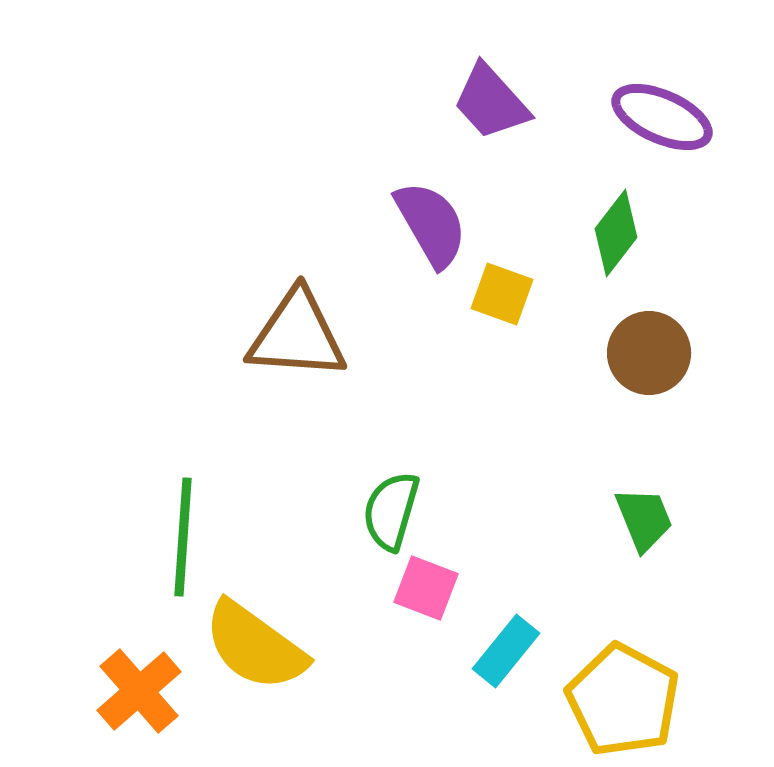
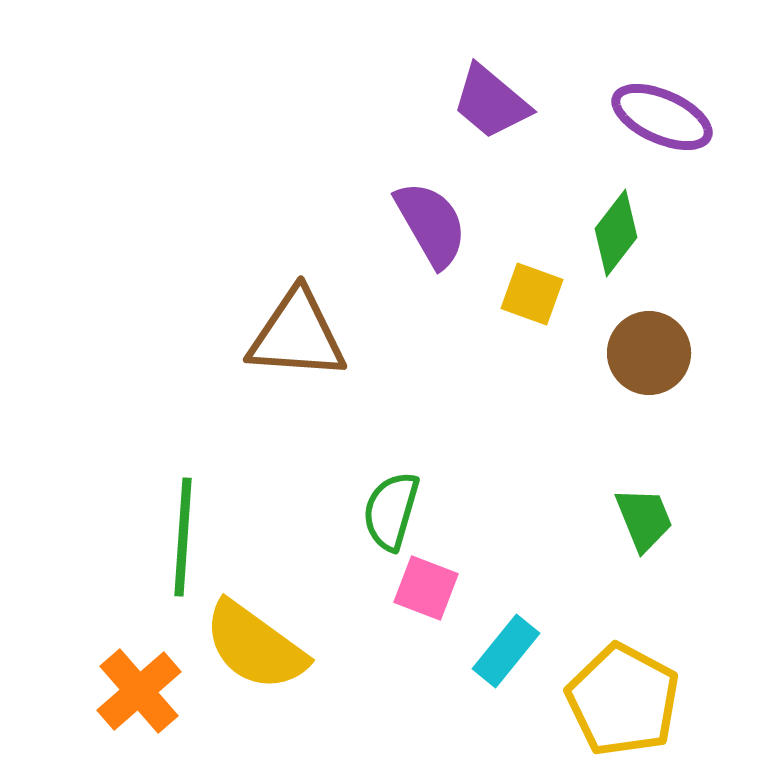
purple trapezoid: rotated 8 degrees counterclockwise
yellow square: moved 30 px right
